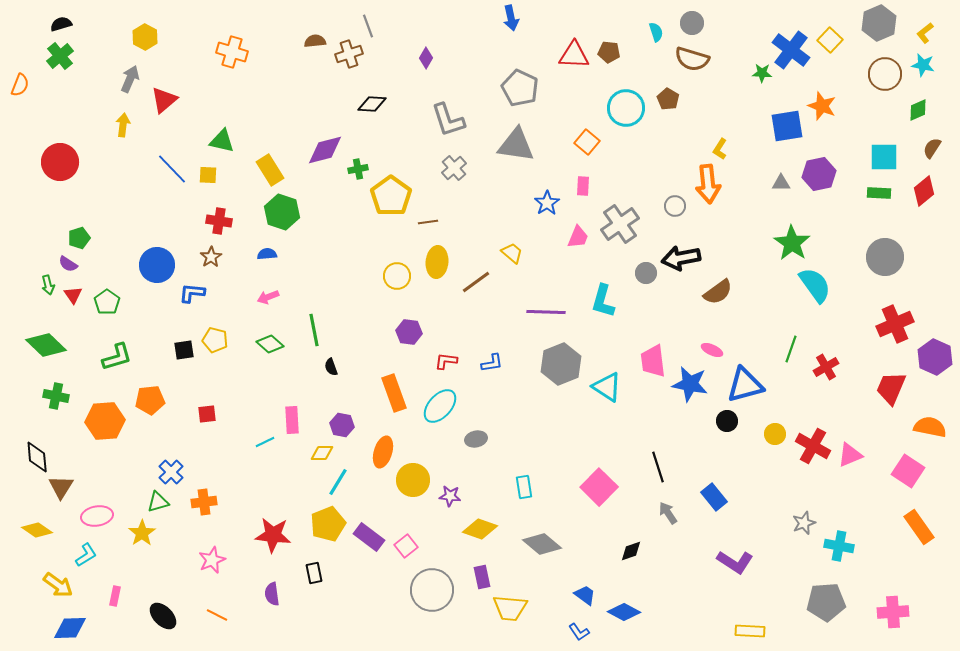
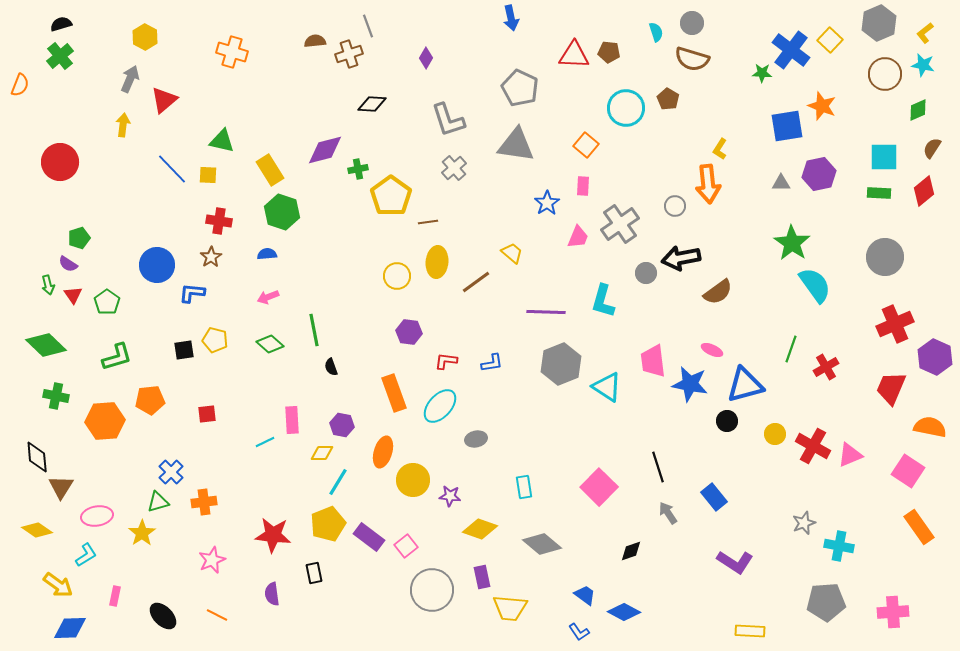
orange square at (587, 142): moved 1 px left, 3 px down
